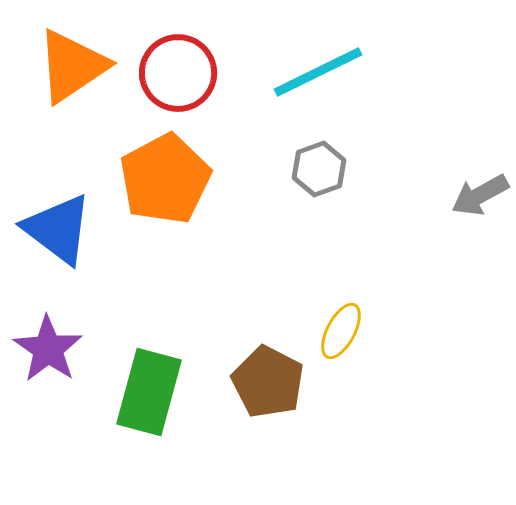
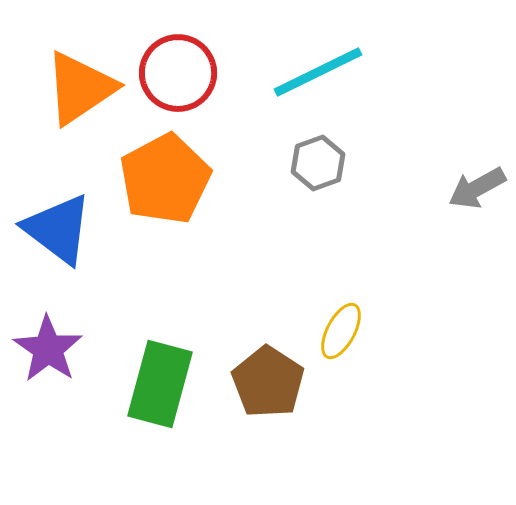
orange triangle: moved 8 px right, 22 px down
gray hexagon: moved 1 px left, 6 px up
gray arrow: moved 3 px left, 7 px up
brown pentagon: rotated 6 degrees clockwise
green rectangle: moved 11 px right, 8 px up
